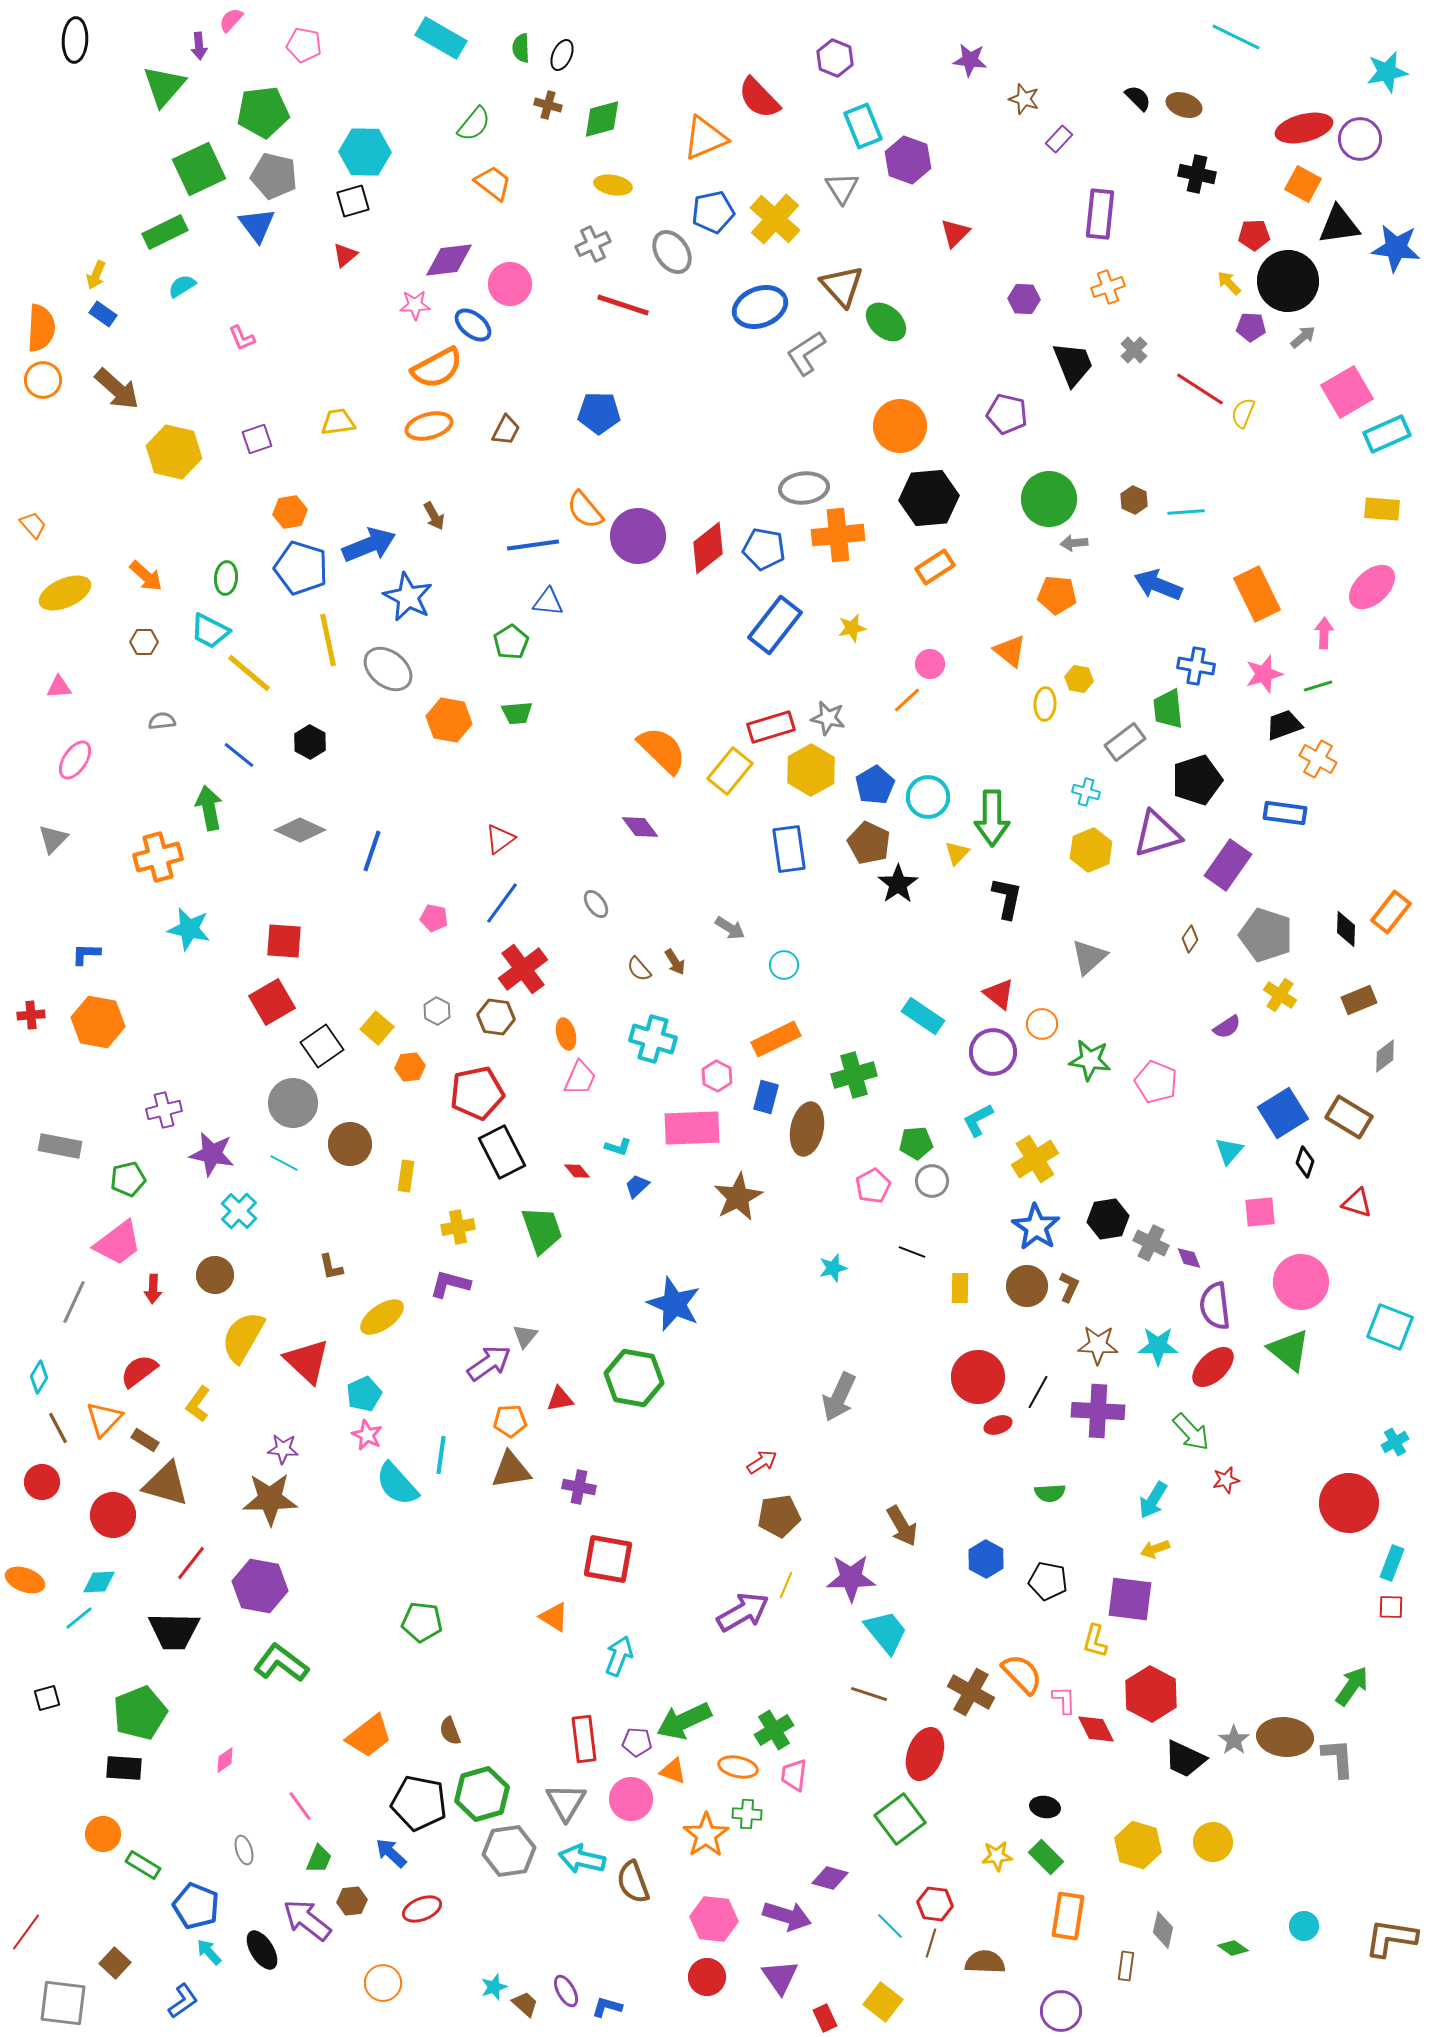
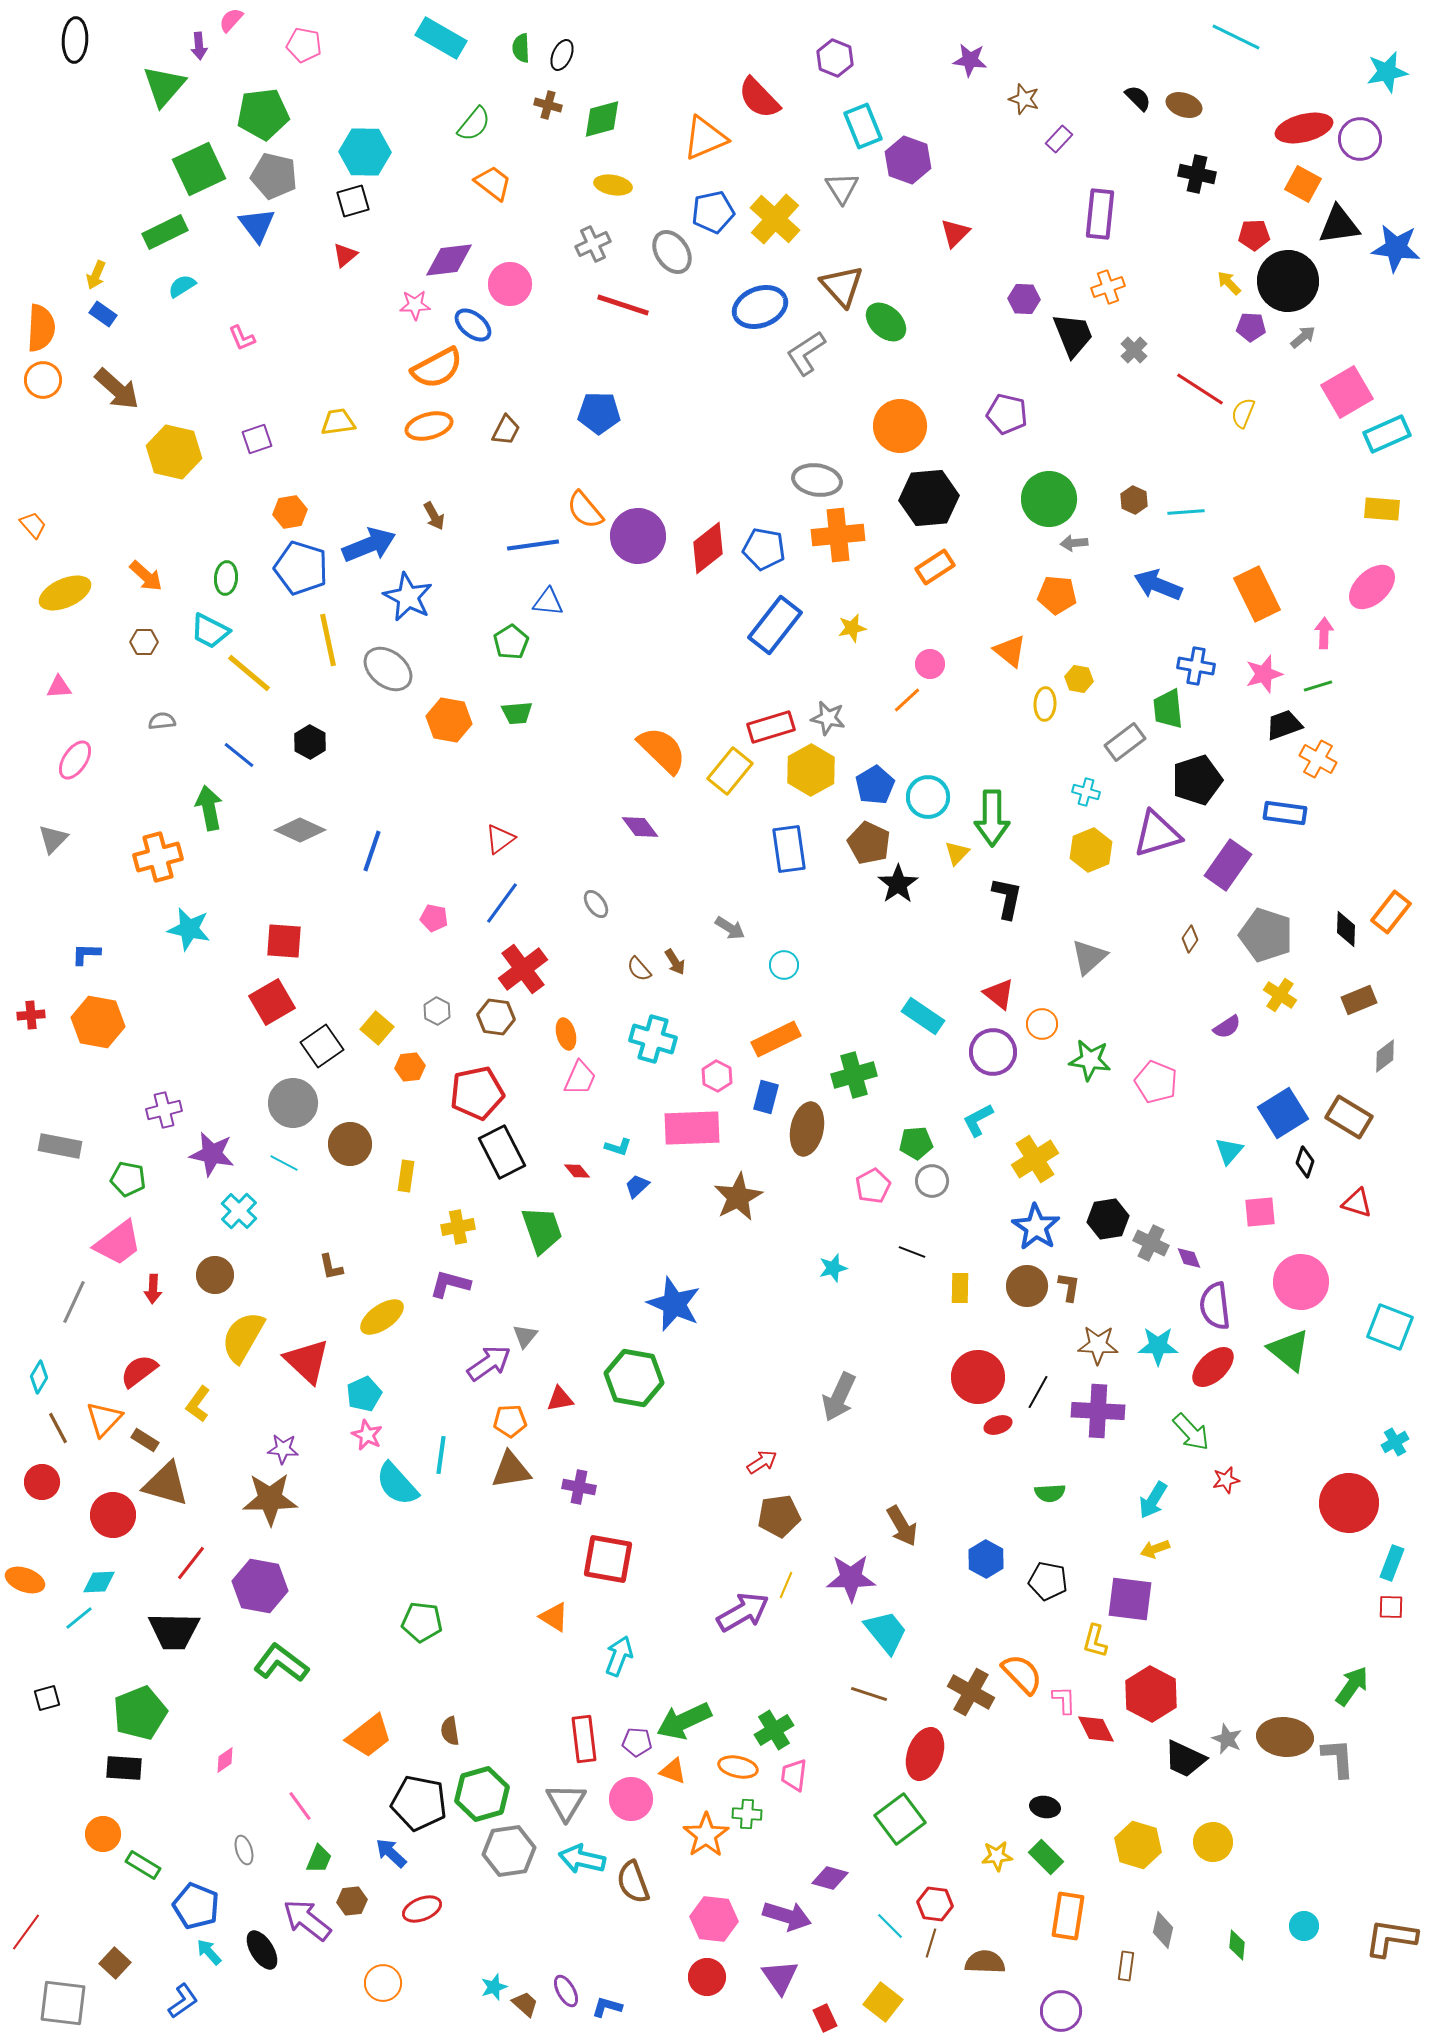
green pentagon at (263, 112): moved 2 px down
black trapezoid at (1073, 364): moved 29 px up
gray ellipse at (804, 488): moved 13 px right, 8 px up; rotated 15 degrees clockwise
green pentagon at (128, 1179): rotated 24 degrees clockwise
brown L-shape at (1069, 1287): rotated 16 degrees counterclockwise
brown semicircle at (450, 1731): rotated 12 degrees clockwise
gray star at (1234, 1740): moved 7 px left, 1 px up; rotated 12 degrees counterclockwise
green diamond at (1233, 1948): moved 4 px right, 3 px up; rotated 60 degrees clockwise
